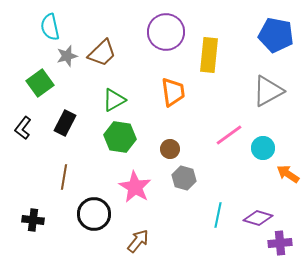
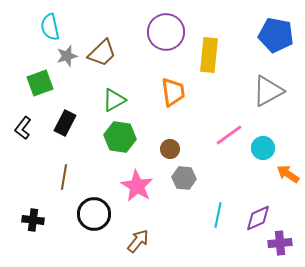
green square: rotated 16 degrees clockwise
gray hexagon: rotated 10 degrees counterclockwise
pink star: moved 2 px right, 1 px up
purple diamond: rotated 40 degrees counterclockwise
